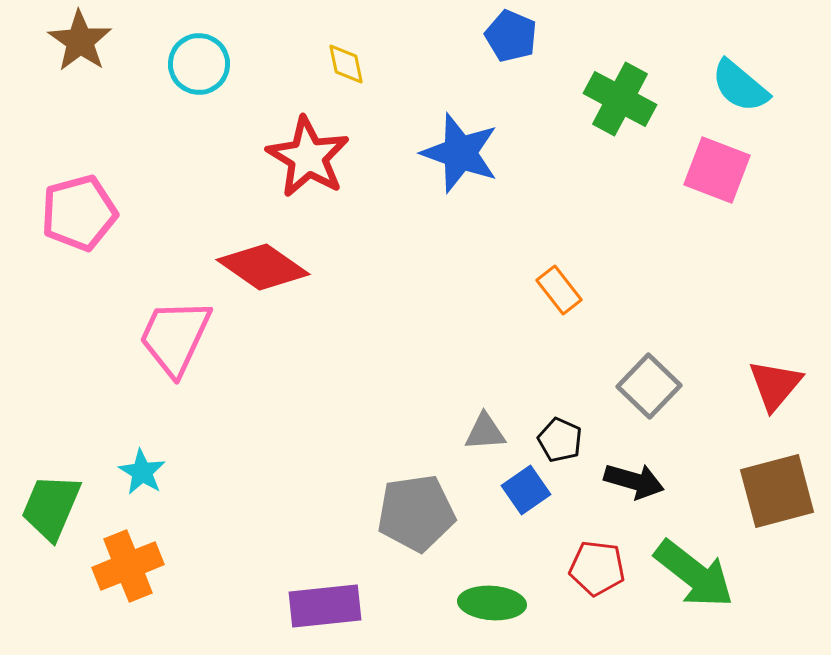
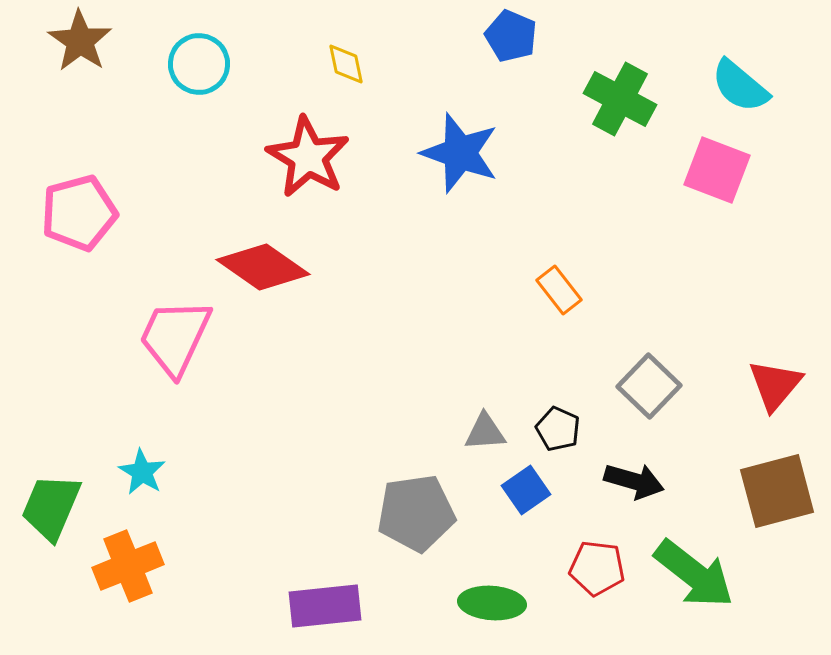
black pentagon: moved 2 px left, 11 px up
